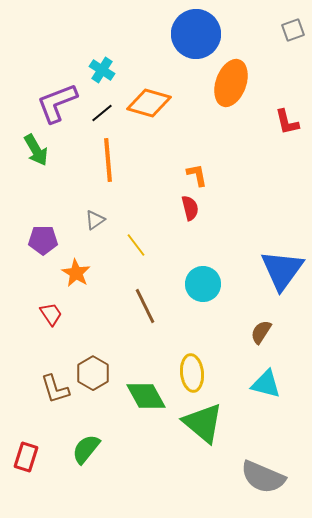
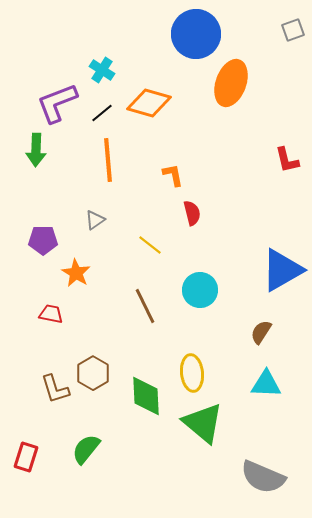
red L-shape: moved 38 px down
green arrow: rotated 32 degrees clockwise
orange L-shape: moved 24 px left
red semicircle: moved 2 px right, 5 px down
yellow line: moved 14 px right; rotated 15 degrees counterclockwise
blue triangle: rotated 24 degrees clockwise
cyan circle: moved 3 px left, 6 px down
red trapezoid: rotated 45 degrees counterclockwise
cyan triangle: rotated 12 degrees counterclockwise
green diamond: rotated 27 degrees clockwise
